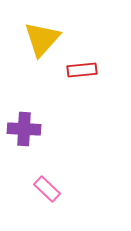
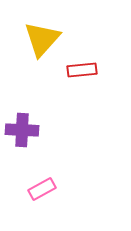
purple cross: moved 2 px left, 1 px down
pink rectangle: moved 5 px left; rotated 72 degrees counterclockwise
